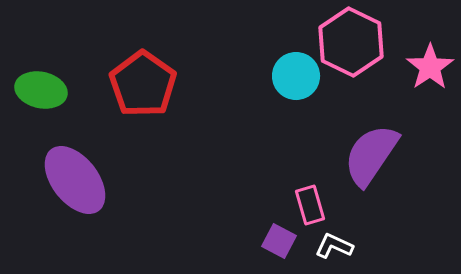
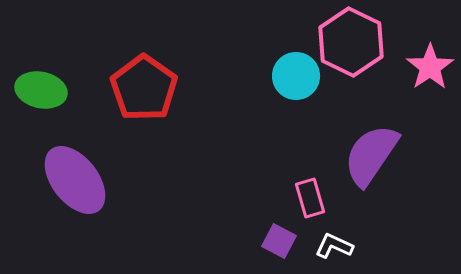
red pentagon: moved 1 px right, 4 px down
pink rectangle: moved 7 px up
